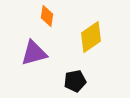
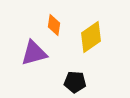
orange diamond: moved 7 px right, 9 px down
black pentagon: moved 1 px down; rotated 15 degrees clockwise
